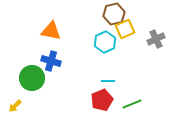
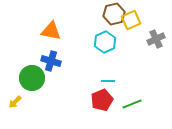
yellow square: moved 6 px right, 9 px up
yellow arrow: moved 4 px up
